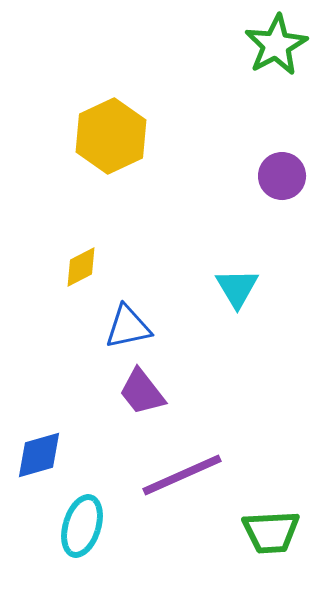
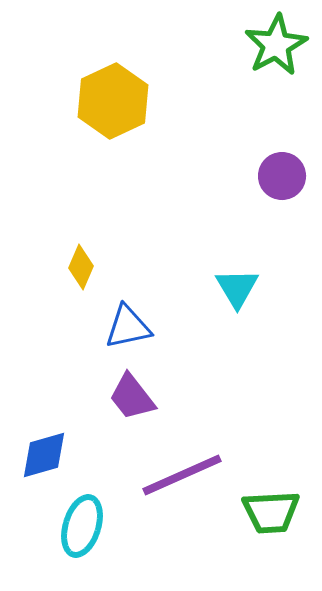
yellow hexagon: moved 2 px right, 35 px up
yellow diamond: rotated 39 degrees counterclockwise
purple trapezoid: moved 10 px left, 5 px down
blue diamond: moved 5 px right
green trapezoid: moved 20 px up
